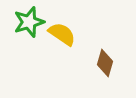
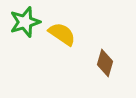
green star: moved 4 px left
